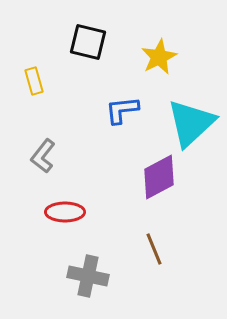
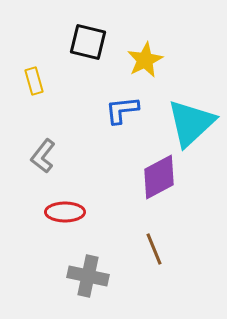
yellow star: moved 14 px left, 3 px down
